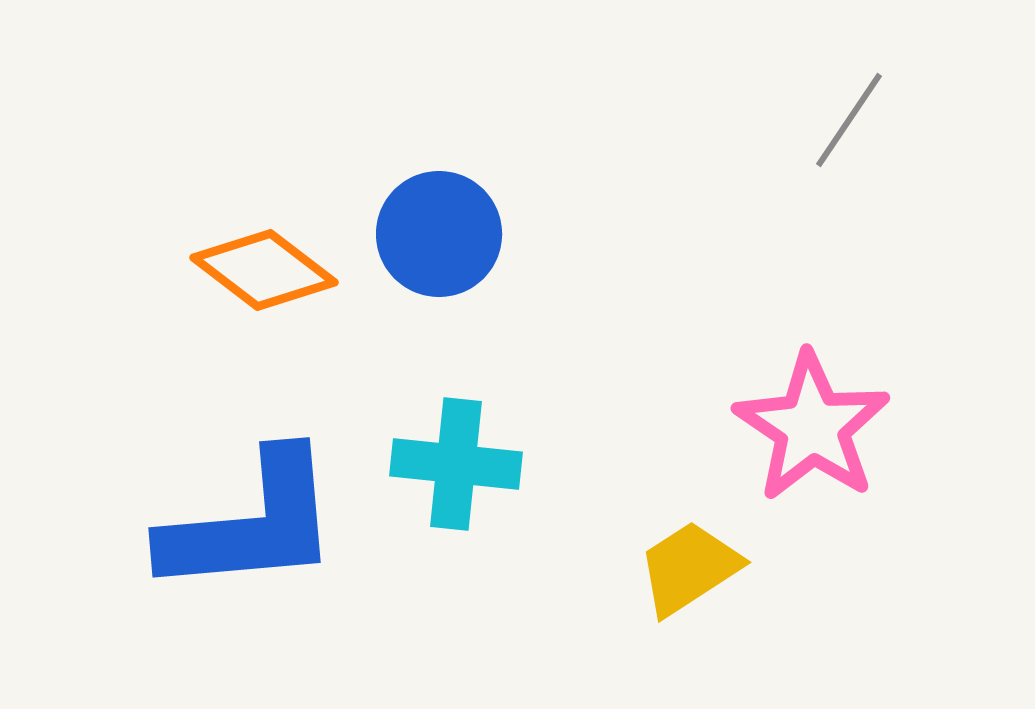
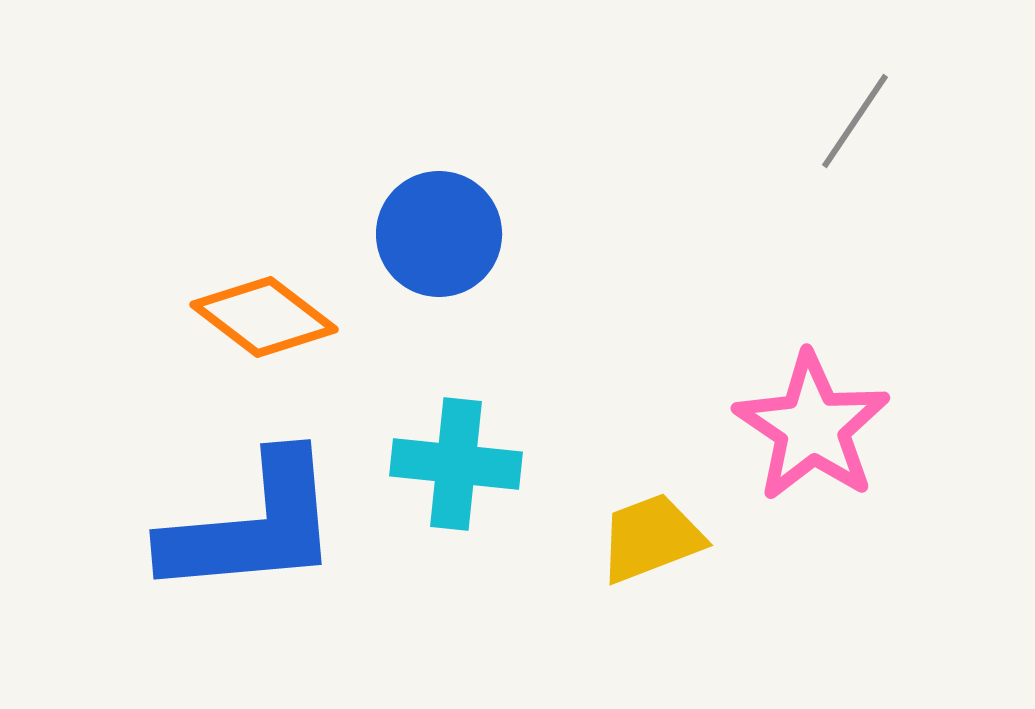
gray line: moved 6 px right, 1 px down
orange diamond: moved 47 px down
blue L-shape: moved 1 px right, 2 px down
yellow trapezoid: moved 38 px left, 30 px up; rotated 12 degrees clockwise
